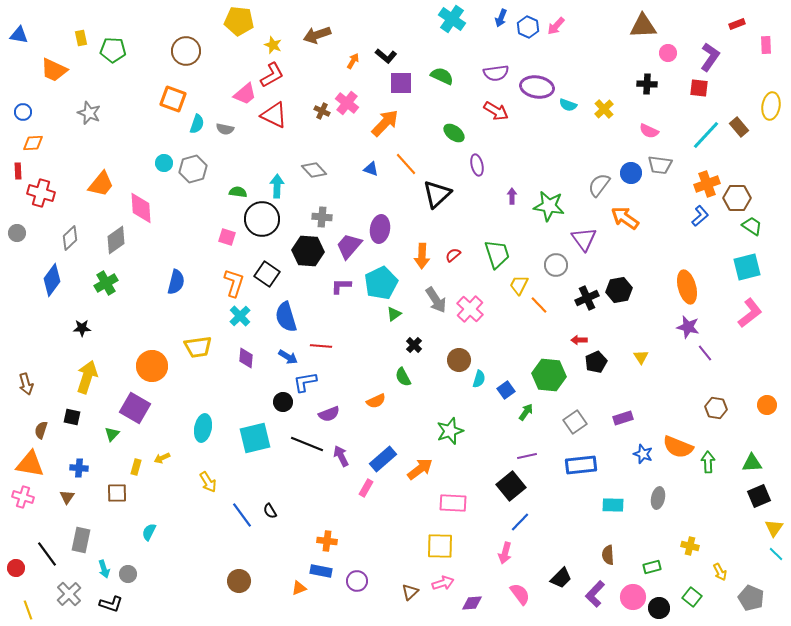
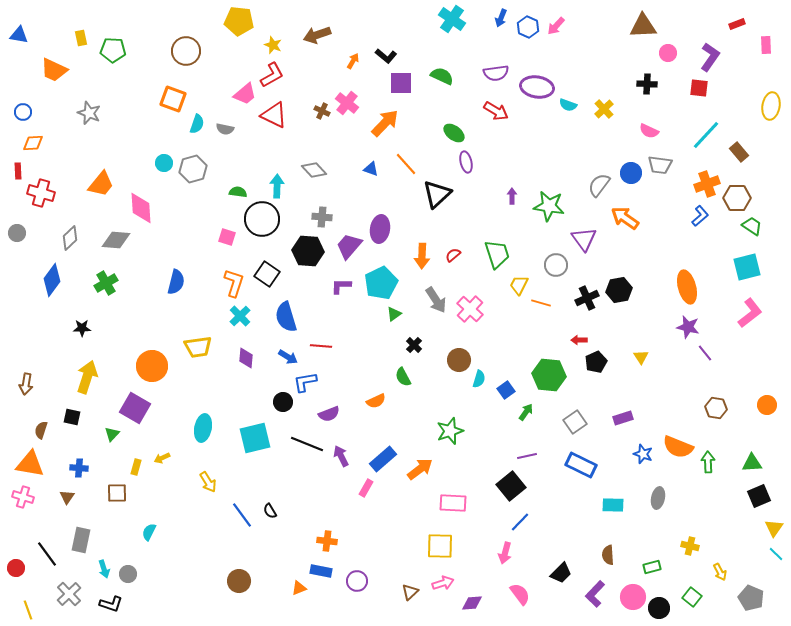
brown rectangle at (739, 127): moved 25 px down
purple ellipse at (477, 165): moved 11 px left, 3 px up
gray diamond at (116, 240): rotated 40 degrees clockwise
orange line at (539, 305): moved 2 px right, 2 px up; rotated 30 degrees counterclockwise
brown arrow at (26, 384): rotated 25 degrees clockwise
blue rectangle at (581, 465): rotated 32 degrees clockwise
black trapezoid at (561, 578): moved 5 px up
